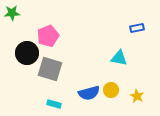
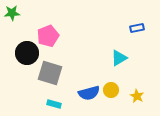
cyan triangle: rotated 42 degrees counterclockwise
gray square: moved 4 px down
